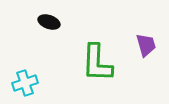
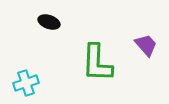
purple trapezoid: rotated 25 degrees counterclockwise
cyan cross: moved 1 px right
